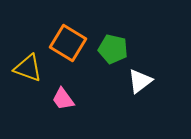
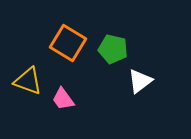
yellow triangle: moved 13 px down
